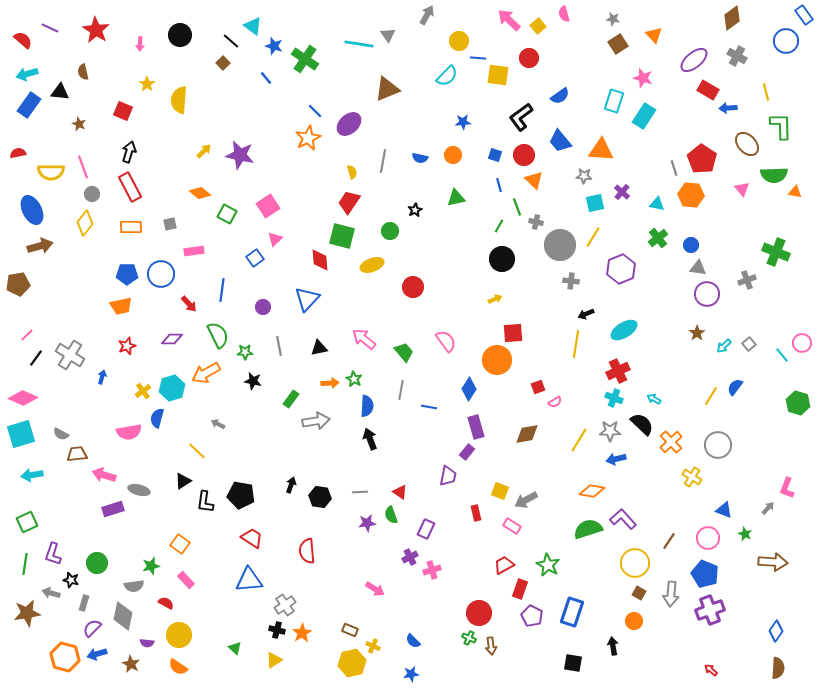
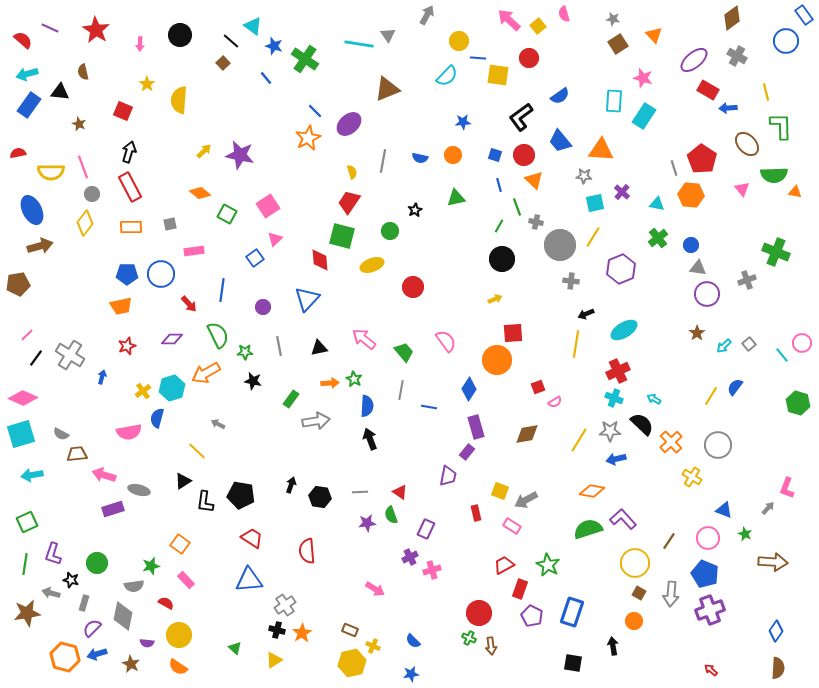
cyan rectangle at (614, 101): rotated 15 degrees counterclockwise
